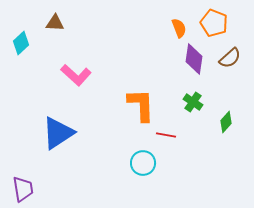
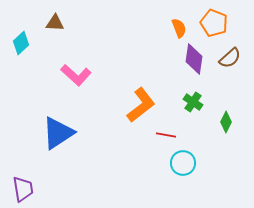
orange L-shape: rotated 54 degrees clockwise
green diamond: rotated 15 degrees counterclockwise
cyan circle: moved 40 px right
